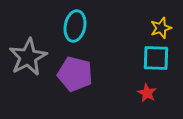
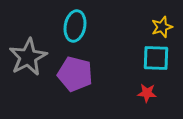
yellow star: moved 1 px right, 1 px up
red star: rotated 24 degrees counterclockwise
